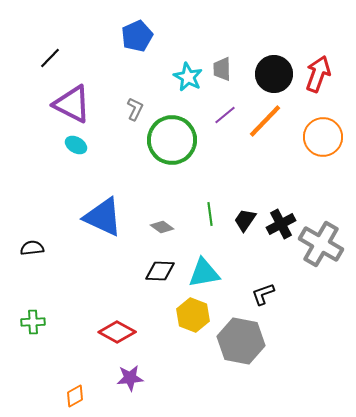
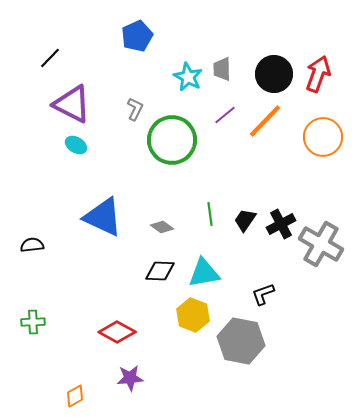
black semicircle: moved 3 px up
